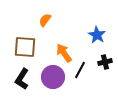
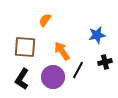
blue star: rotated 30 degrees clockwise
orange arrow: moved 2 px left, 2 px up
black line: moved 2 px left
